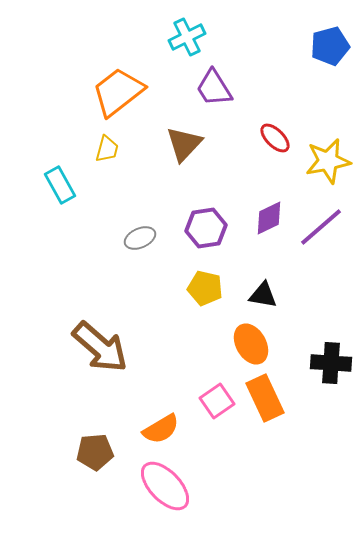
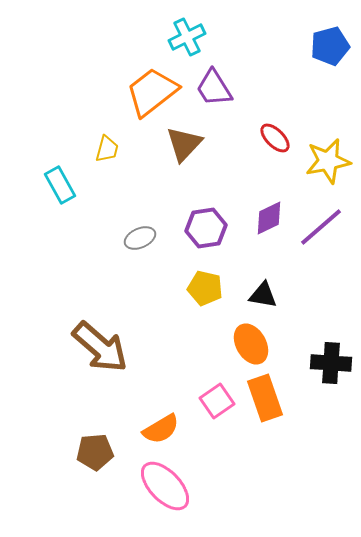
orange trapezoid: moved 34 px right
orange rectangle: rotated 6 degrees clockwise
